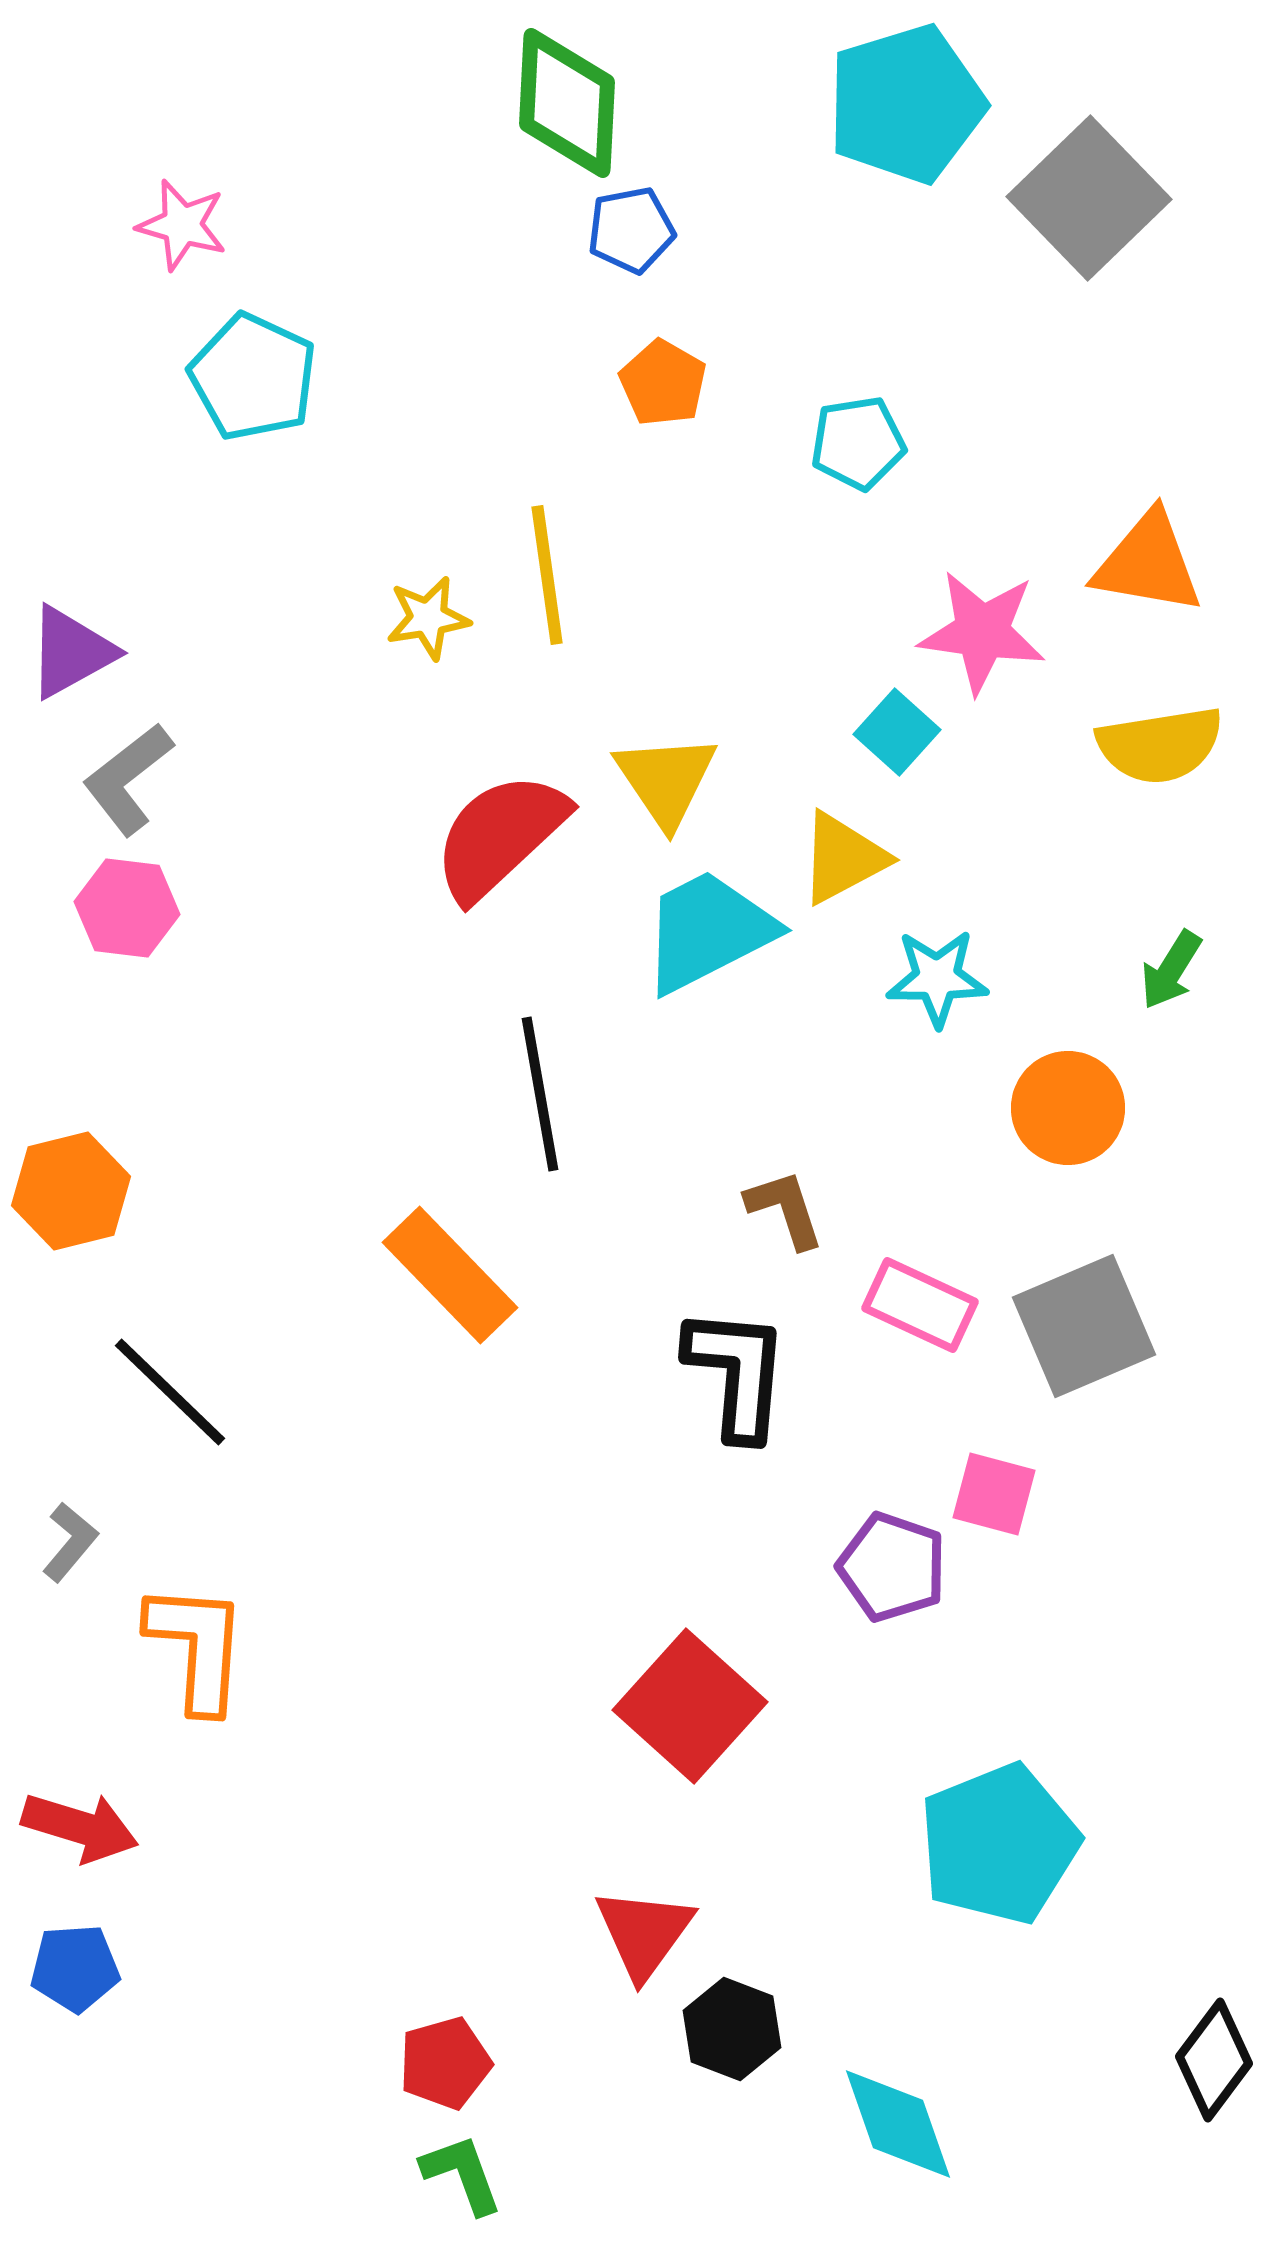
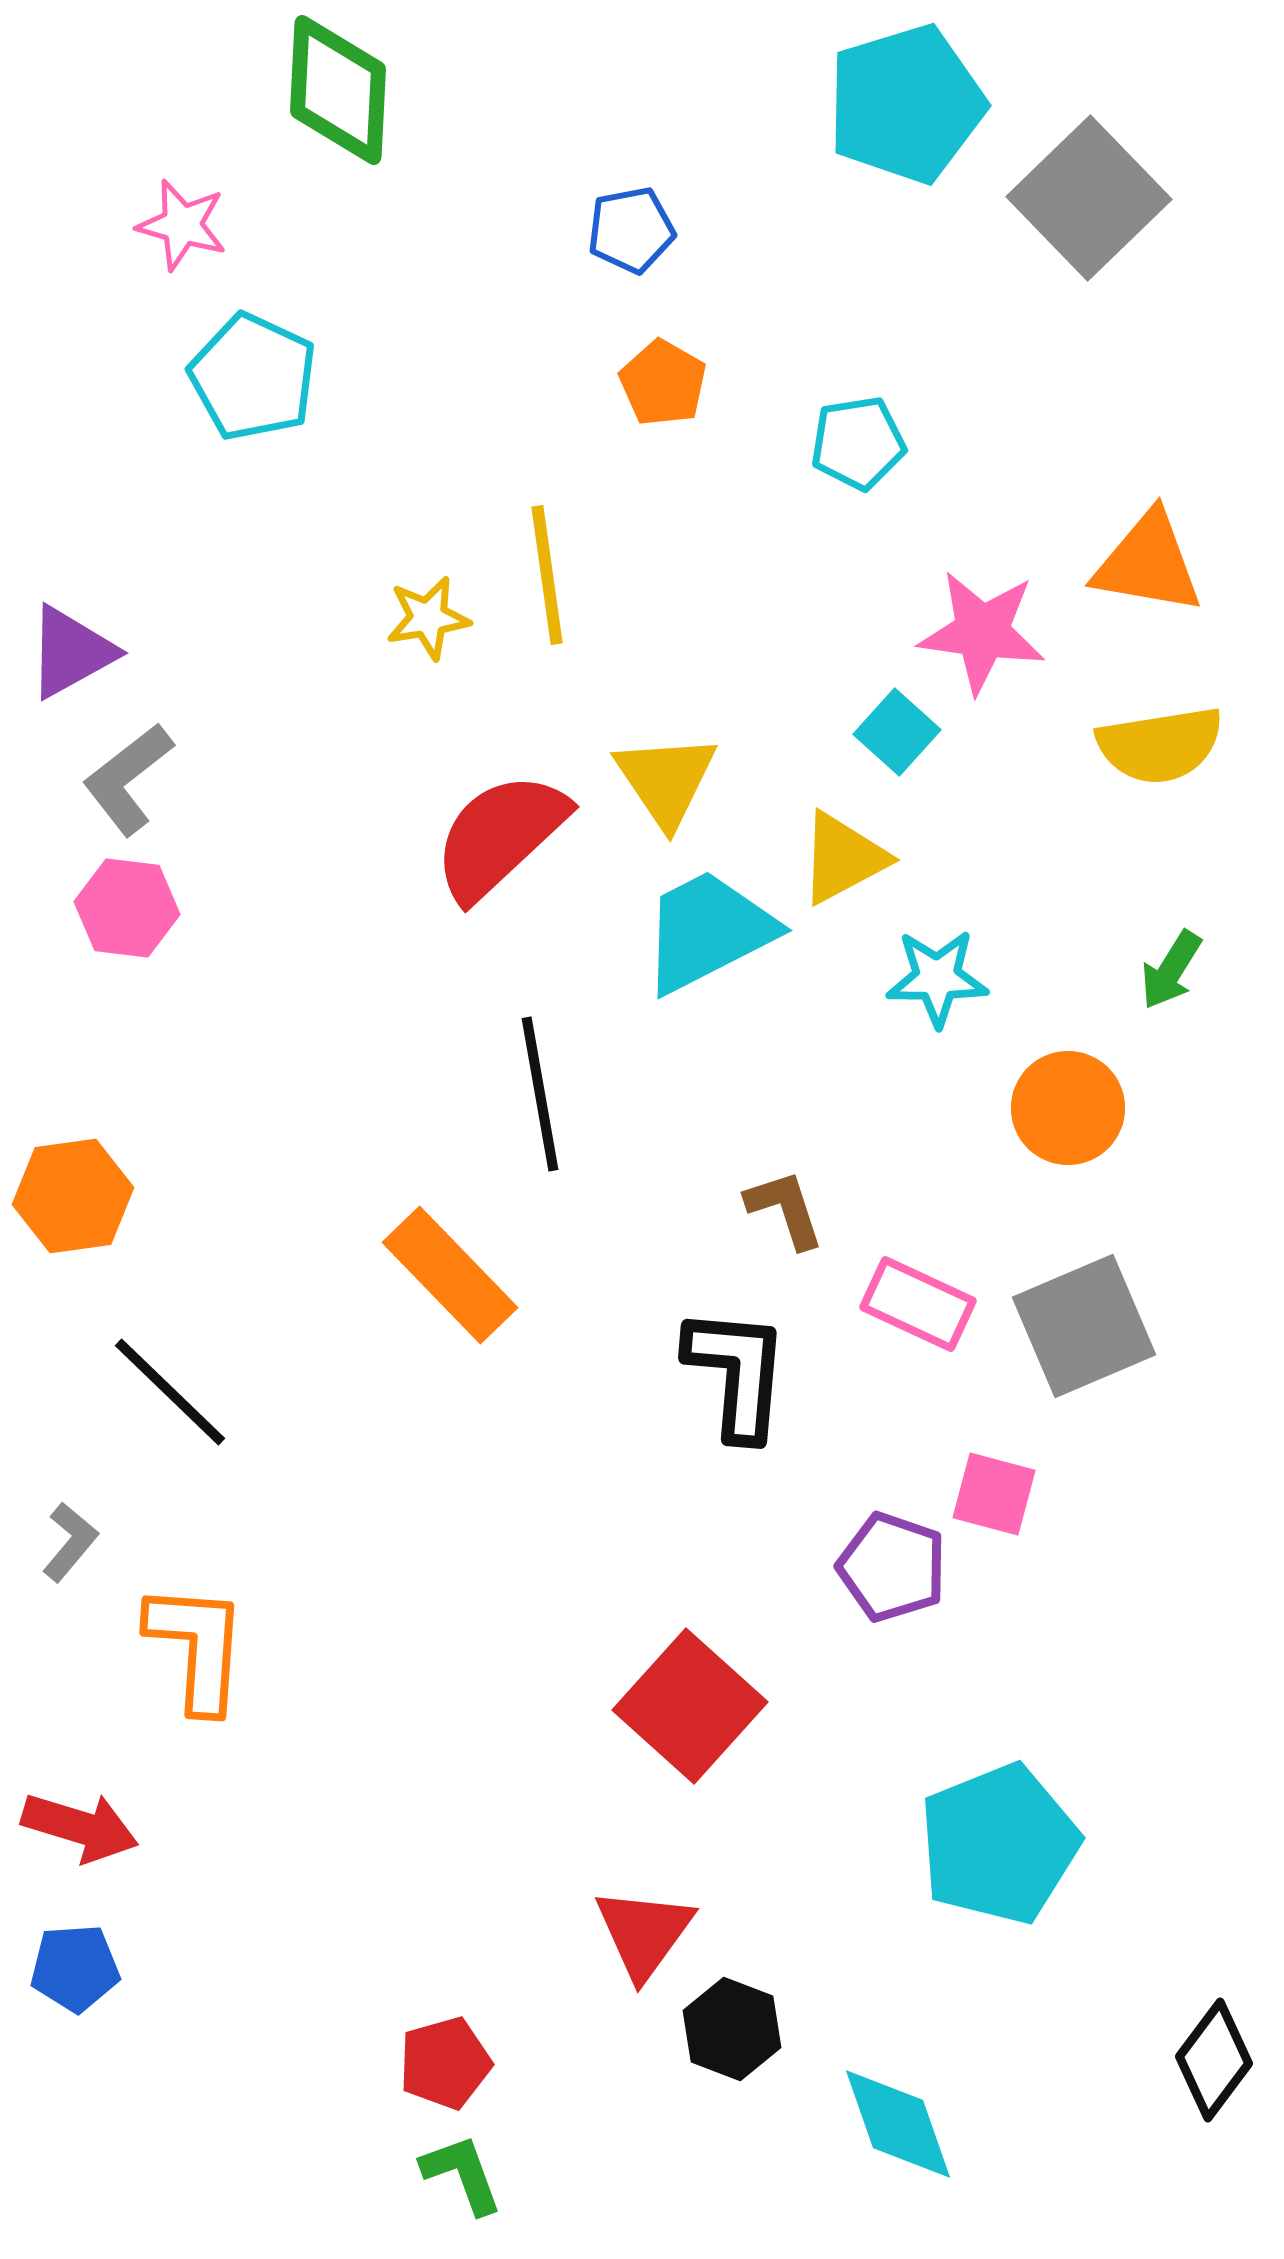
green diamond at (567, 103): moved 229 px left, 13 px up
orange hexagon at (71, 1191): moved 2 px right, 5 px down; rotated 6 degrees clockwise
pink rectangle at (920, 1305): moved 2 px left, 1 px up
